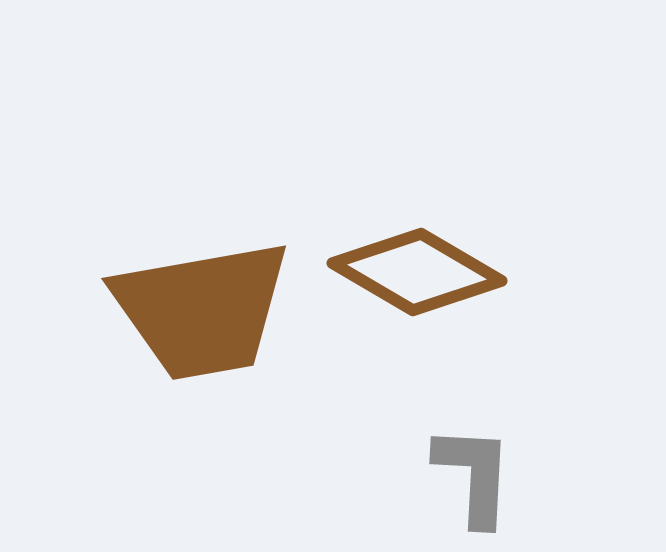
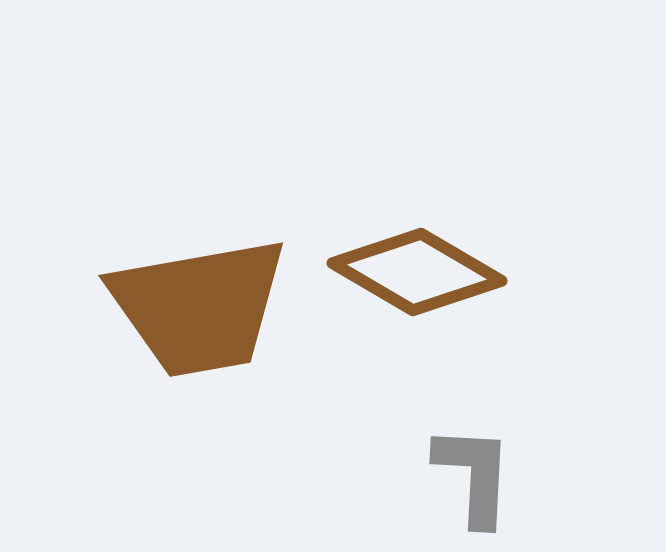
brown trapezoid: moved 3 px left, 3 px up
